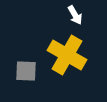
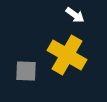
white arrow: rotated 24 degrees counterclockwise
